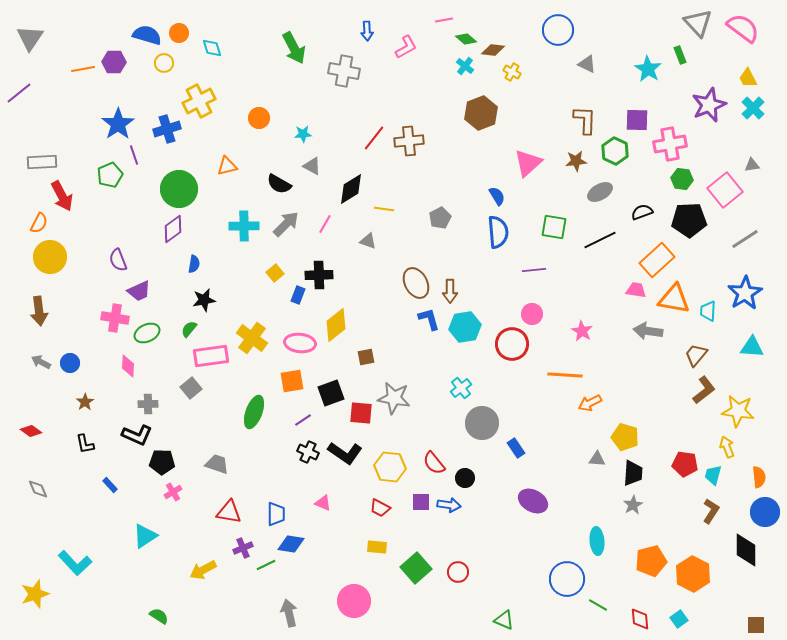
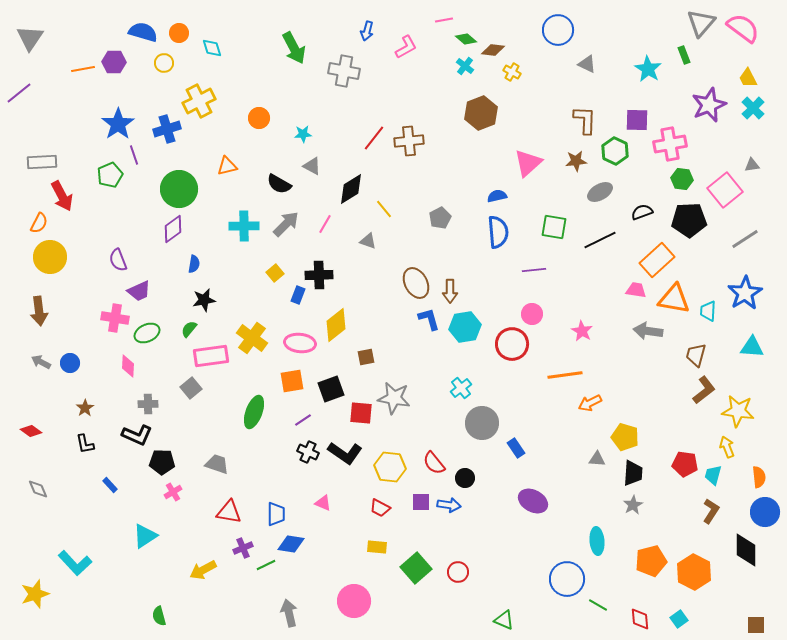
gray triangle at (698, 23): moved 3 px right; rotated 24 degrees clockwise
blue arrow at (367, 31): rotated 18 degrees clockwise
blue semicircle at (147, 35): moved 4 px left, 3 px up
green rectangle at (680, 55): moved 4 px right
blue semicircle at (497, 196): rotated 72 degrees counterclockwise
yellow line at (384, 209): rotated 42 degrees clockwise
brown trapezoid at (696, 355): rotated 25 degrees counterclockwise
orange line at (565, 375): rotated 12 degrees counterclockwise
black square at (331, 393): moved 4 px up
brown star at (85, 402): moved 6 px down
orange hexagon at (693, 574): moved 1 px right, 2 px up
green semicircle at (159, 616): rotated 138 degrees counterclockwise
